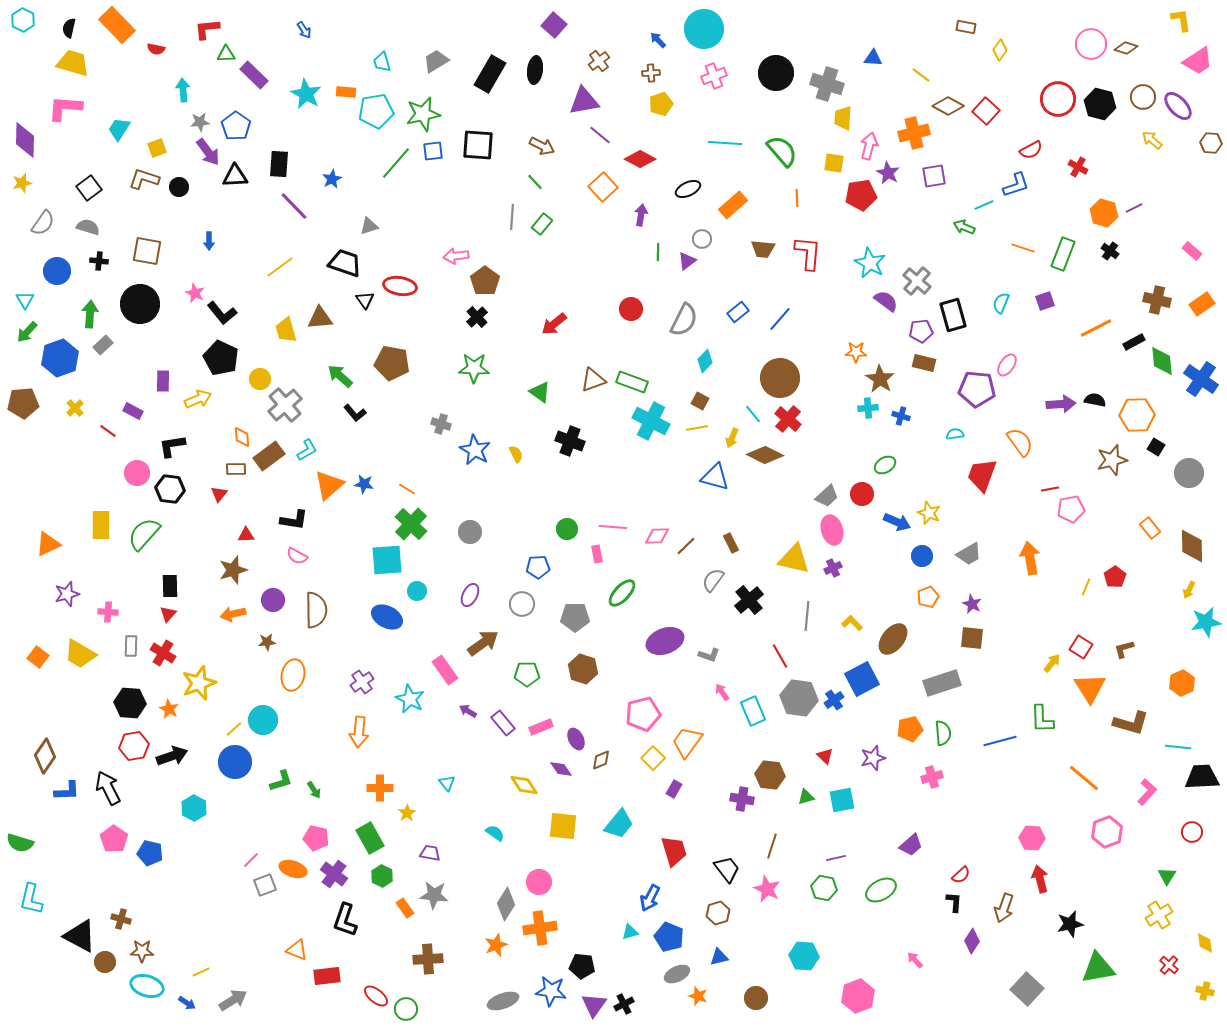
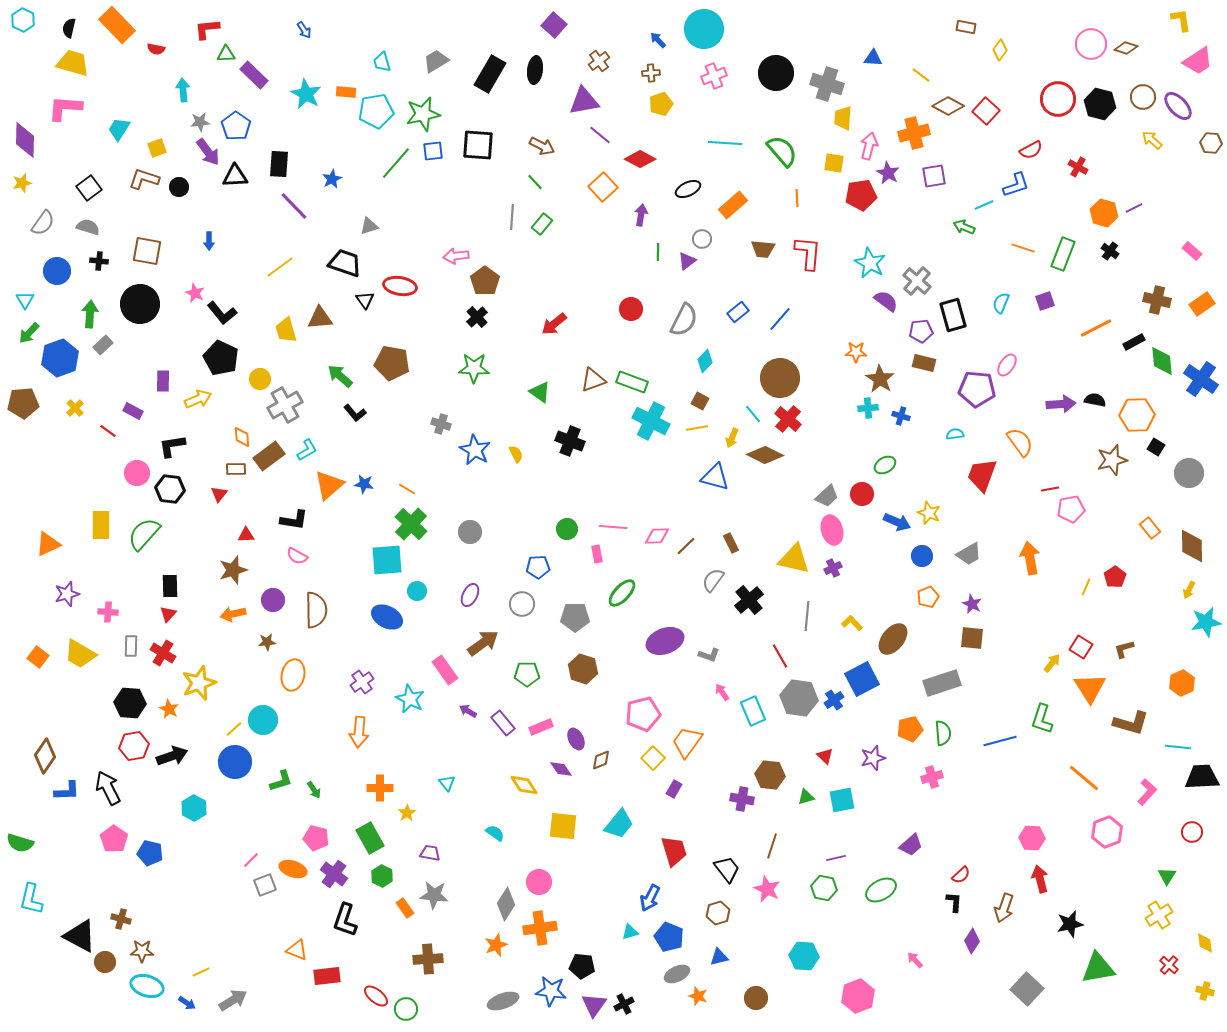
green arrow at (27, 332): moved 2 px right, 1 px down
gray cross at (285, 405): rotated 12 degrees clockwise
green L-shape at (1042, 719): rotated 20 degrees clockwise
